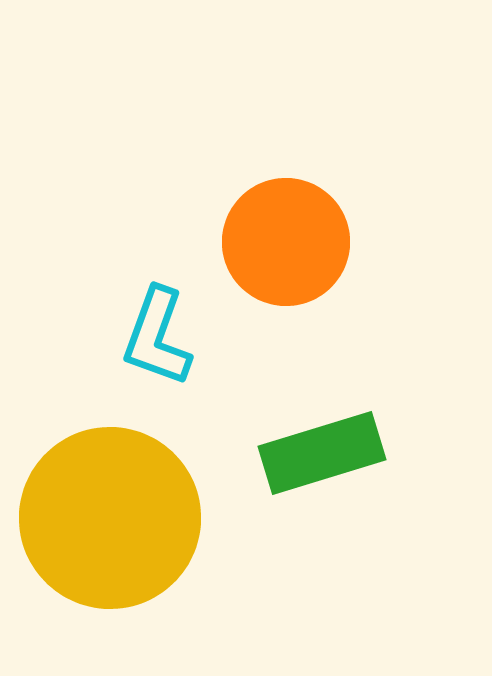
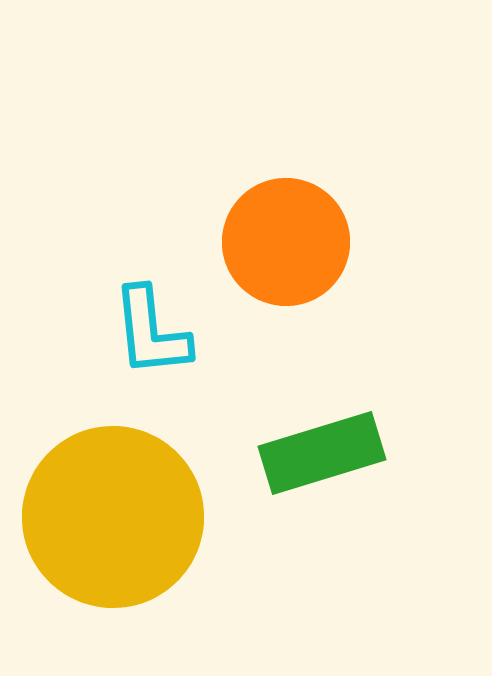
cyan L-shape: moved 6 px left, 5 px up; rotated 26 degrees counterclockwise
yellow circle: moved 3 px right, 1 px up
